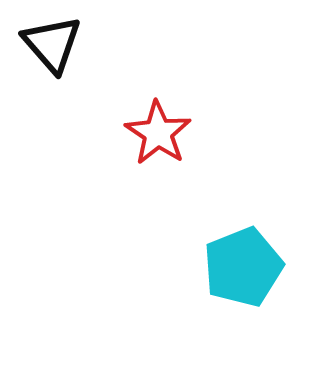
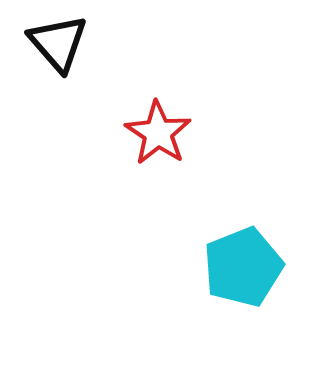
black triangle: moved 6 px right, 1 px up
